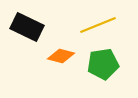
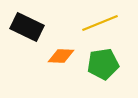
yellow line: moved 2 px right, 2 px up
orange diamond: rotated 12 degrees counterclockwise
